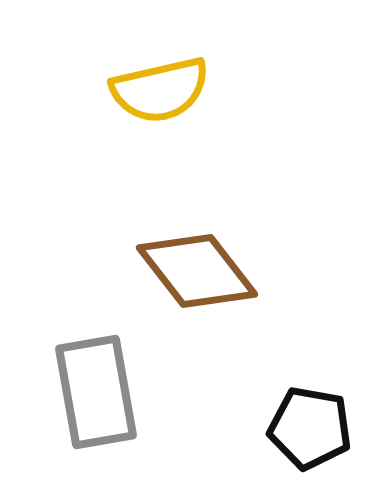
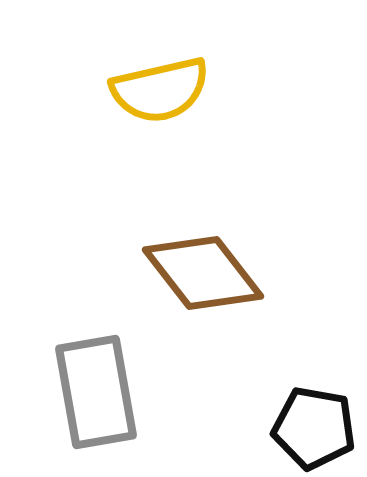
brown diamond: moved 6 px right, 2 px down
black pentagon: moved 4 px right
